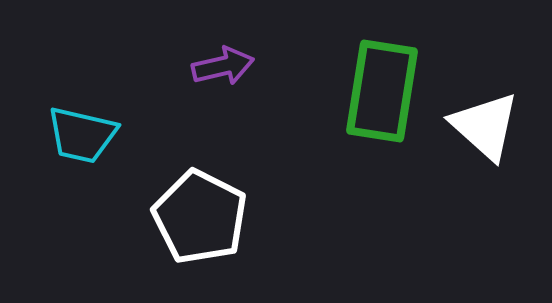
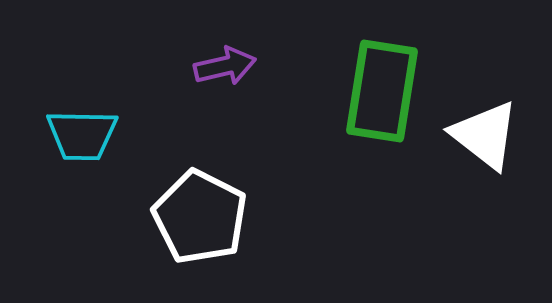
purple arrow: moved 2 px right
white triangle: moved 9 px down; rotated 4 degrees counterclockwise
cyan trapezoid: rotated 12 degrees counterclockwise
